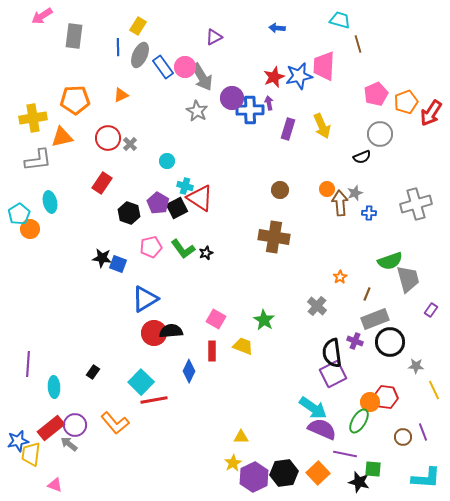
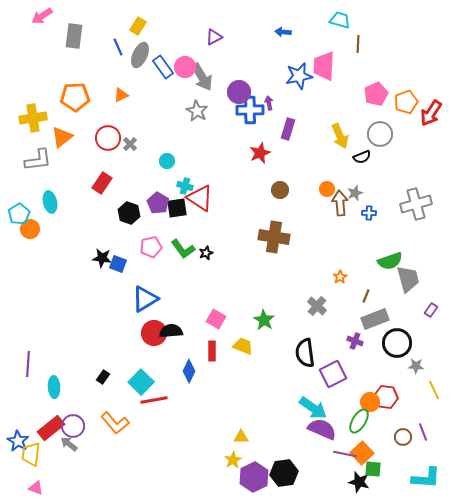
blue arrow at (277, 28): moved 6 px right, 4 px down
brown line at (358, 44): rotated 18 degrees clockwise
blue line at (118, 47): rotated 24 degrees counterclockwise
red star at (274, 77): moved 14 px left, 76 px down
purple circle at (232, 98): moved 7 px right, 6 px up
orange pentagon at (75, 100): moved 3 px up
yellow arrow at (322, 126): moved 18 px right, 10 px down
orange triangle at (62, 137): rotated 25 degrees counterclockwise
black square at (177, 208): rotated 20 degrees clockwise
brown line at (367, 294): moved 1 px left, 2 px down
black circle at (390, 342): moved 7 px right, 1 px down
black semicircle at (332, 353): moved 27 px left
black rectangle at (93, 372): moved 10 px right, 5 px down
purple circle at (75, 425): moved 2 px left, 1 px down
blue star at (18, 441): rotated 30 degrees counterclockwise
yellow star at (233, 463): moved 3 px up
orange square at (318, 473): moved 44 px right, 20 px up
pink triangle at (55, 485): moved 19 px left, 3 px down
